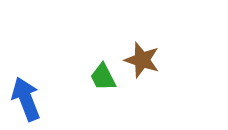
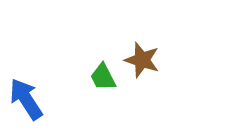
blue arrow: rotated 12 degrees counterclockwise
